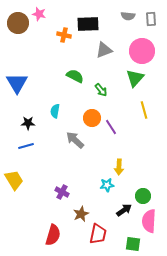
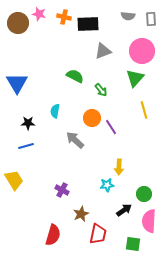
orange cross: moved 18 px up
gray triangle: moved 1 px left, 1 px down
purple cross: moved 2 px up
green circle: moved 1 px right, 2 px up
